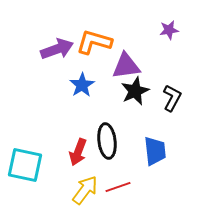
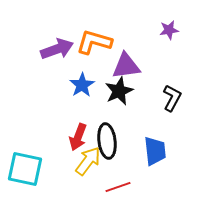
black star: moved 16 px left
red arrow: moved 15 px up
cyan square: moved 4 px down
yellow arrow: moved 3 px right, 29 px up
